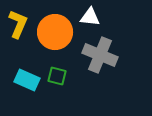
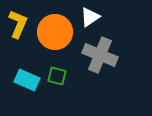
white triangle: rotated 40 degrees counterclockwise
